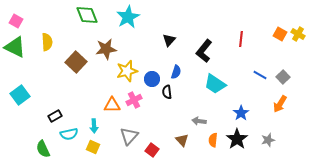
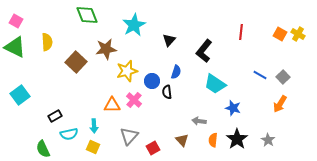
cyan star: moved 6 px right, 8 px down
red line: moved 7 px up
blue circle: moved 2 px down
pink cross: rotated 21 degrees counterclockwise
blue star: moved 8 px left, 5 px up; rotated 21 degrees counterclockwise
gray star: rotated 24 degrees counterclockwise
red square: moved 1 px right, 2 px up; rotated 24 degrees clockwise
